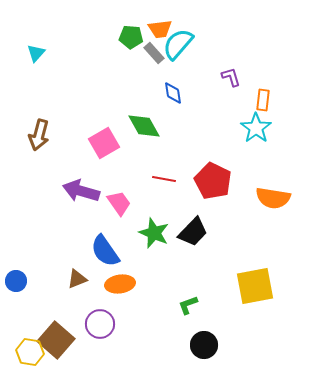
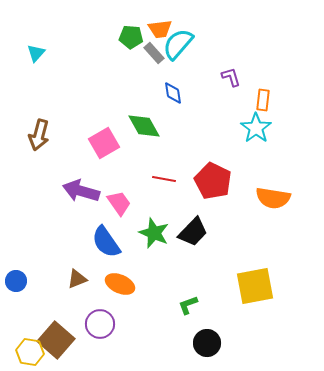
blue semicircle: moved 1 px right, 9 px up
orange ellipse: rotated 32 degrees clockwise
black circle: moved 3 px right, 2 px up
